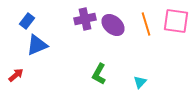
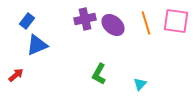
orange line: moved 1 px up
cyan triangle: moved 2 px down
